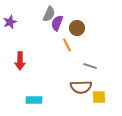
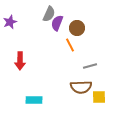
orange line: moved 3 px right
gray line: rotated 32 degrees counterclockwise
